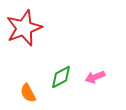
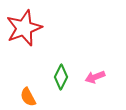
green diamond: rotated 35 degrees counterclockwise
orange semicircle: moved 4 px down
